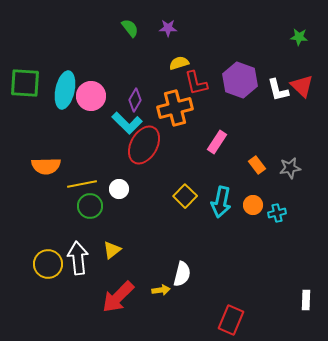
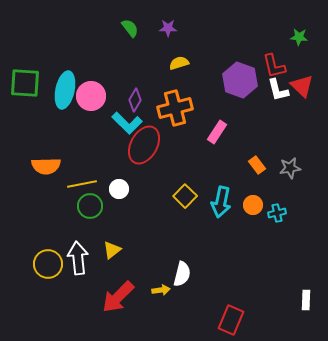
red L-shape: moved 78 px right, 17 px up
pink rectangle: moved 10 px up
